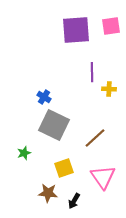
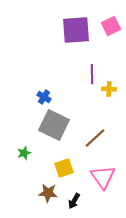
pink square: rotated 18 degrees counterclockwise
purple line: moved 2 px down
